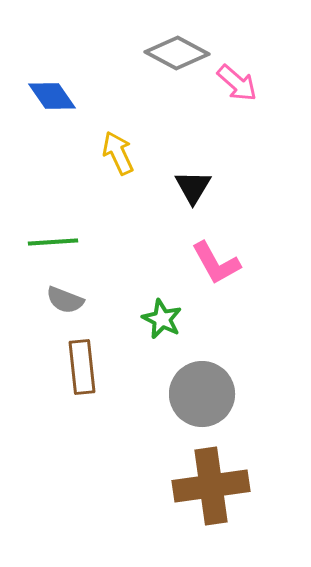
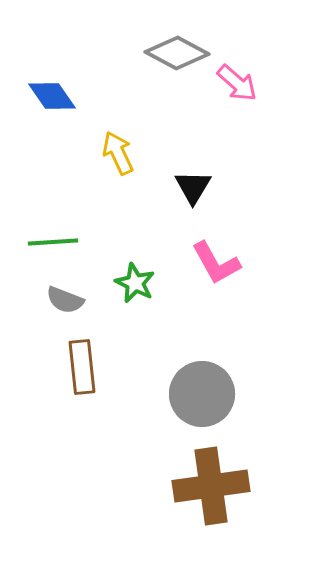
green star: moved 27 px left, 36 px up
